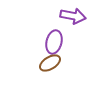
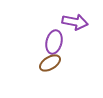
purple arrow: moved 2 px right, 6 px down
